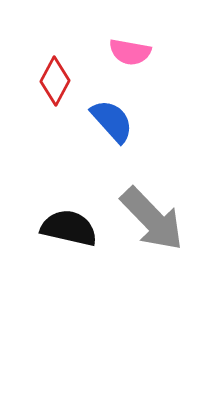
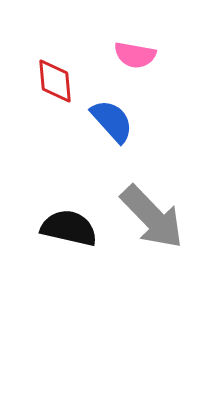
pink semicircle: moved 5 px right, 3 px down
red diamond: rotated 33 degrees counterclockwise
gray arrow: moved 2 px up
